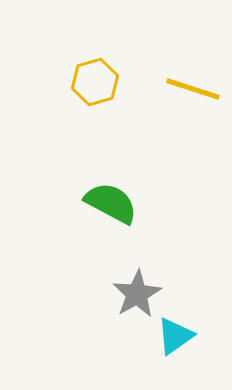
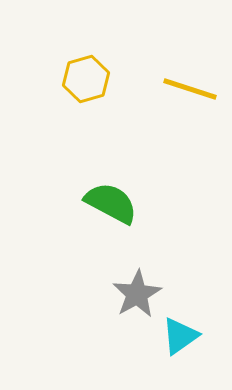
yellow hexagon: moved 9 px left, 3 px up
yellow line: moved 3 px left
cyan triangle: moved 5 px right
